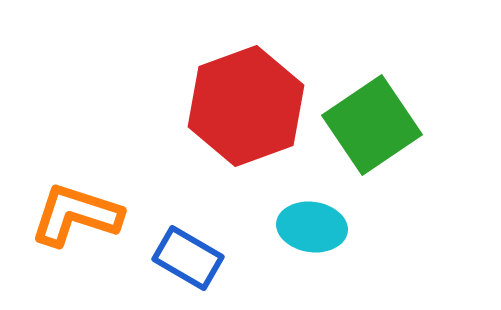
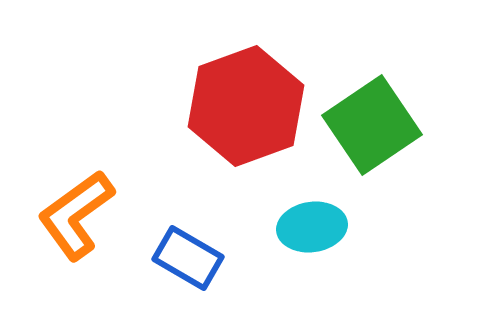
orange L-shape: rotated 54 degrees counterclockwise
cyan ellipse: rotated 16 degrees counterclockwise
